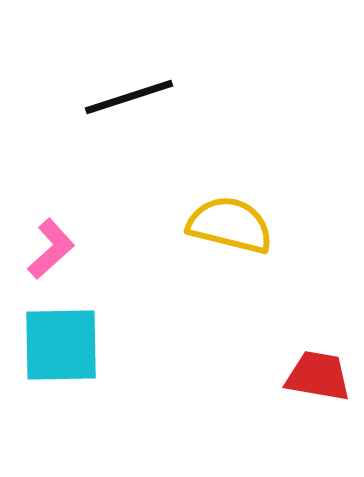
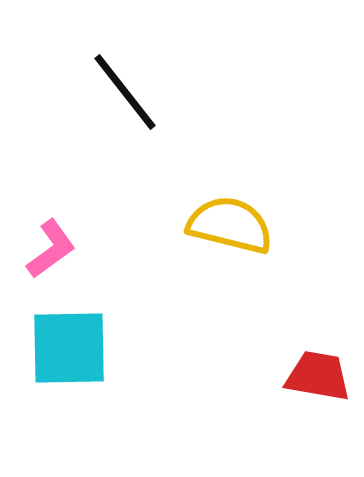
black line: moved 4 px left, 5 px up; rotated 70 degrees clockwise
pink L-shape: rotated 6 degrees clockwise
cyan square: moved 8 px right, 3 px down
